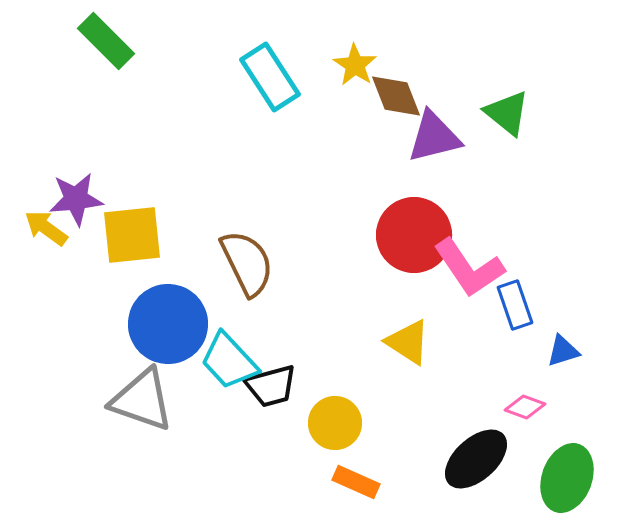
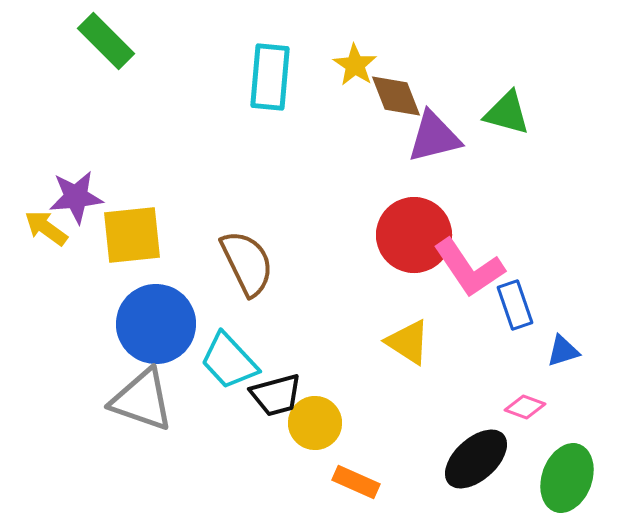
cyan rectangle: rotated 38 degrees clockwise
green triangle: rotated 24 degrees counterclockwise
purple star: moved 2 px up
blue circle: moved 12 px left
black trapezoid: moved 5 px right, 9 px down
yellow circle: moved 20 px left
